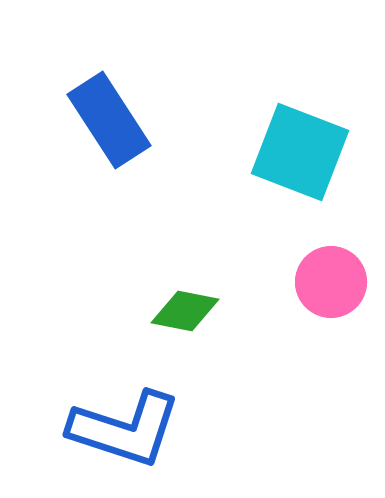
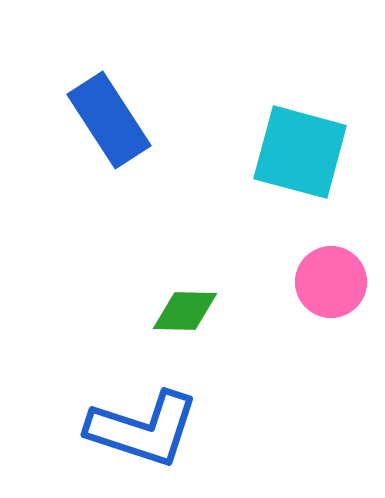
cyan square: rotated 6 degrees counterclockwise
green diamond: rotated 10 degrees counterclockwise
blue L-shape: moved 18 px right
